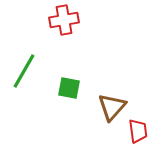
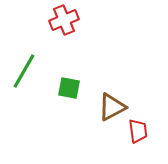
red cross: rotated 12 degrees counterclockwise
brown triangle: rotated 20 degrees clockwise
